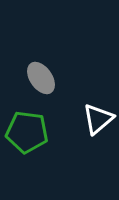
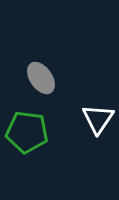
white triangle: rotated 16 degrees counterclockwise
